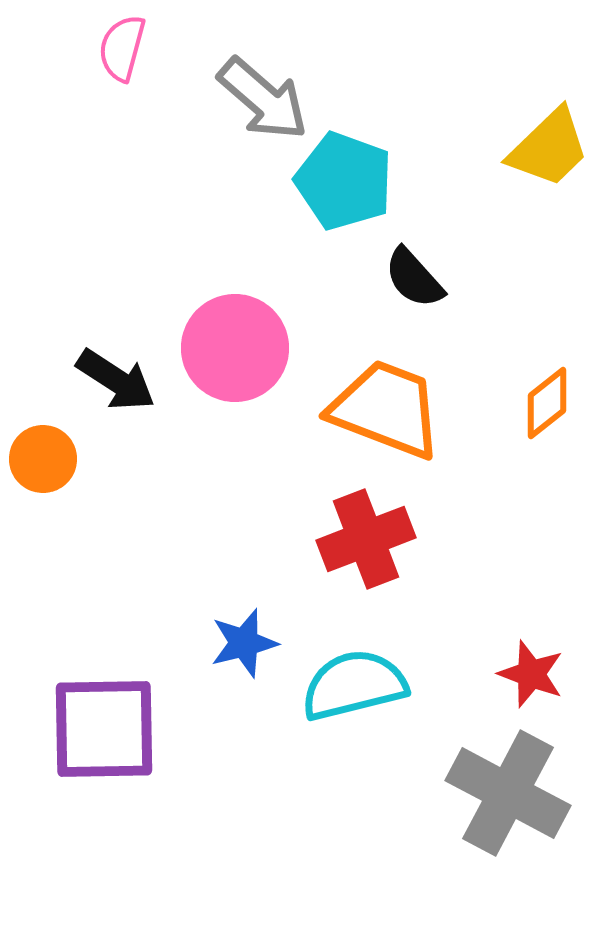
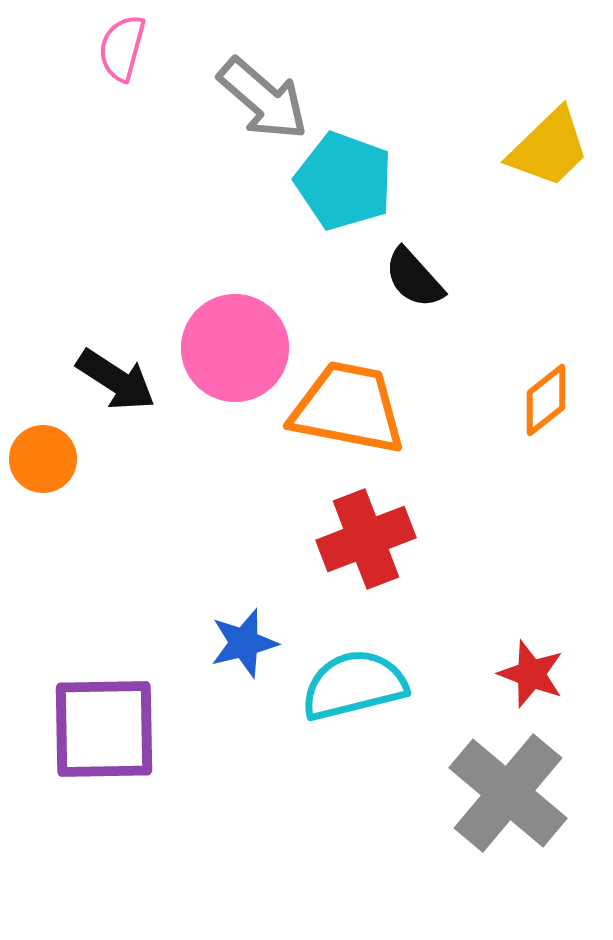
orange diamond: moved 1 px left, 3 px up
orange trapezoid: moved 38 px left, 1 px up; rotated 10 degrees counterclockwise
gray cross: rotated 12 degrees clockwise
